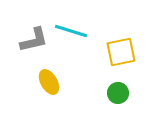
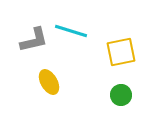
green circle: moved 3 px right, 2 px down
